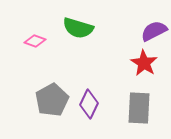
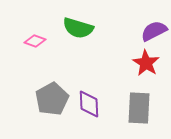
red star: moved 2 px right
gray pentagon: moved 1 px up
purple diamond: rotated 28 degrees counterclockwise
